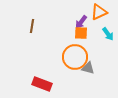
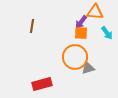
orange triangle: moved 4 px left; rotated 30 degrees clockwise
cyan arrow: moved 1 px left, 1 px up
gray triangle: rotated 32 degrees counterclockwise
red rectangle: rotated 36 degrees counterclockwise
